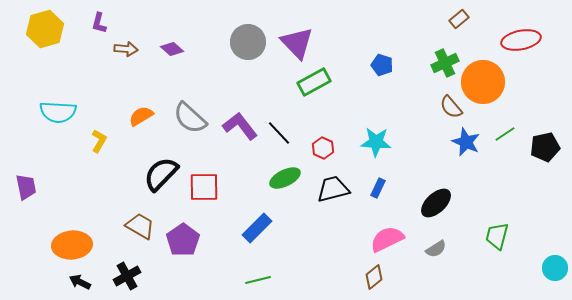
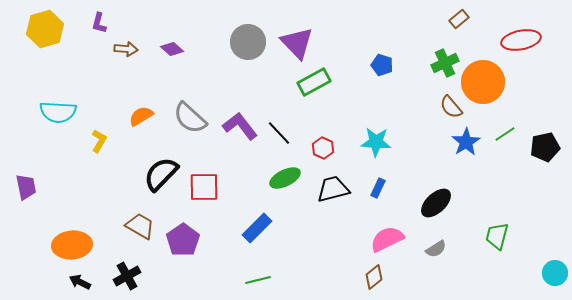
blue star at (466, 142): rotated 16 degrees clockwise
cyan circle at (555, 268): moved 5 px down
